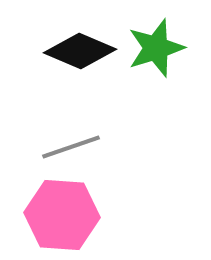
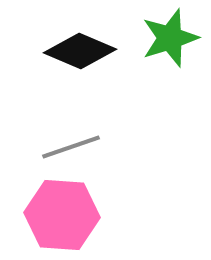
green star: moved 14 px right, 10 px up
